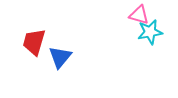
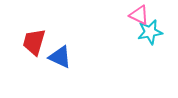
pink triangle: rotated 10 degrees clockwise
blue triangle: rotated 45 degrees counterclockwise
